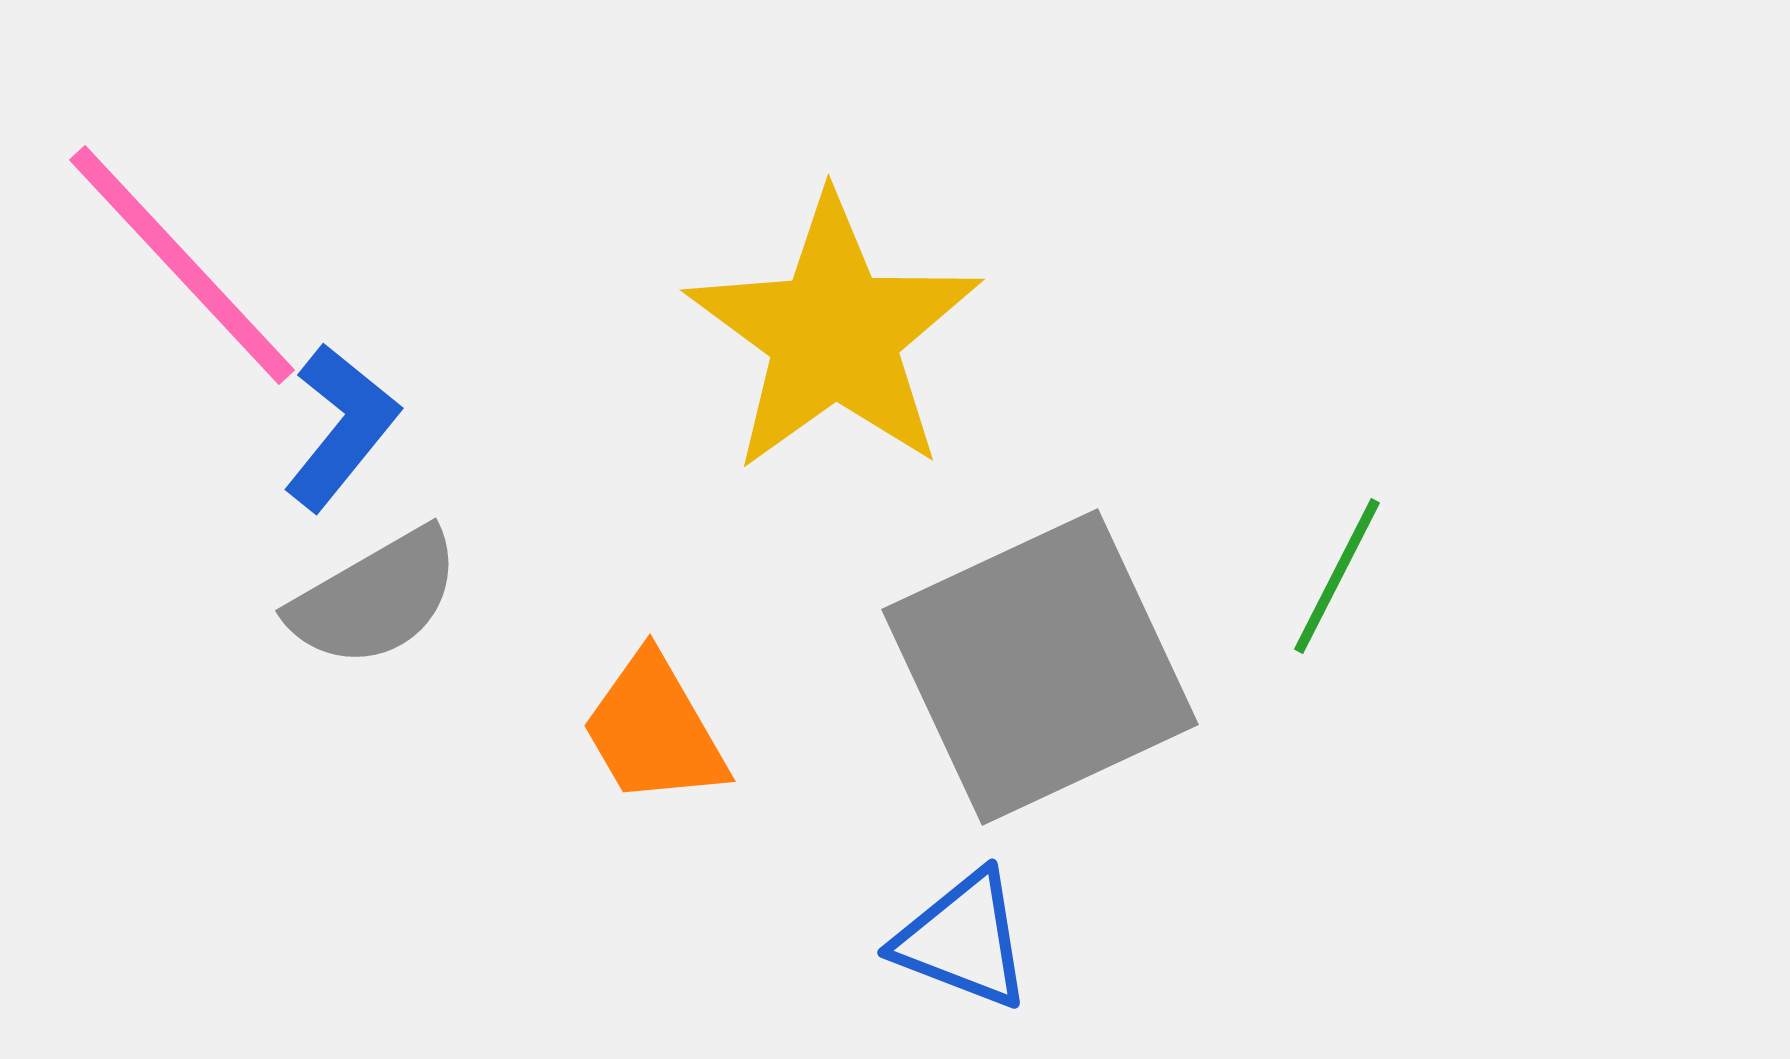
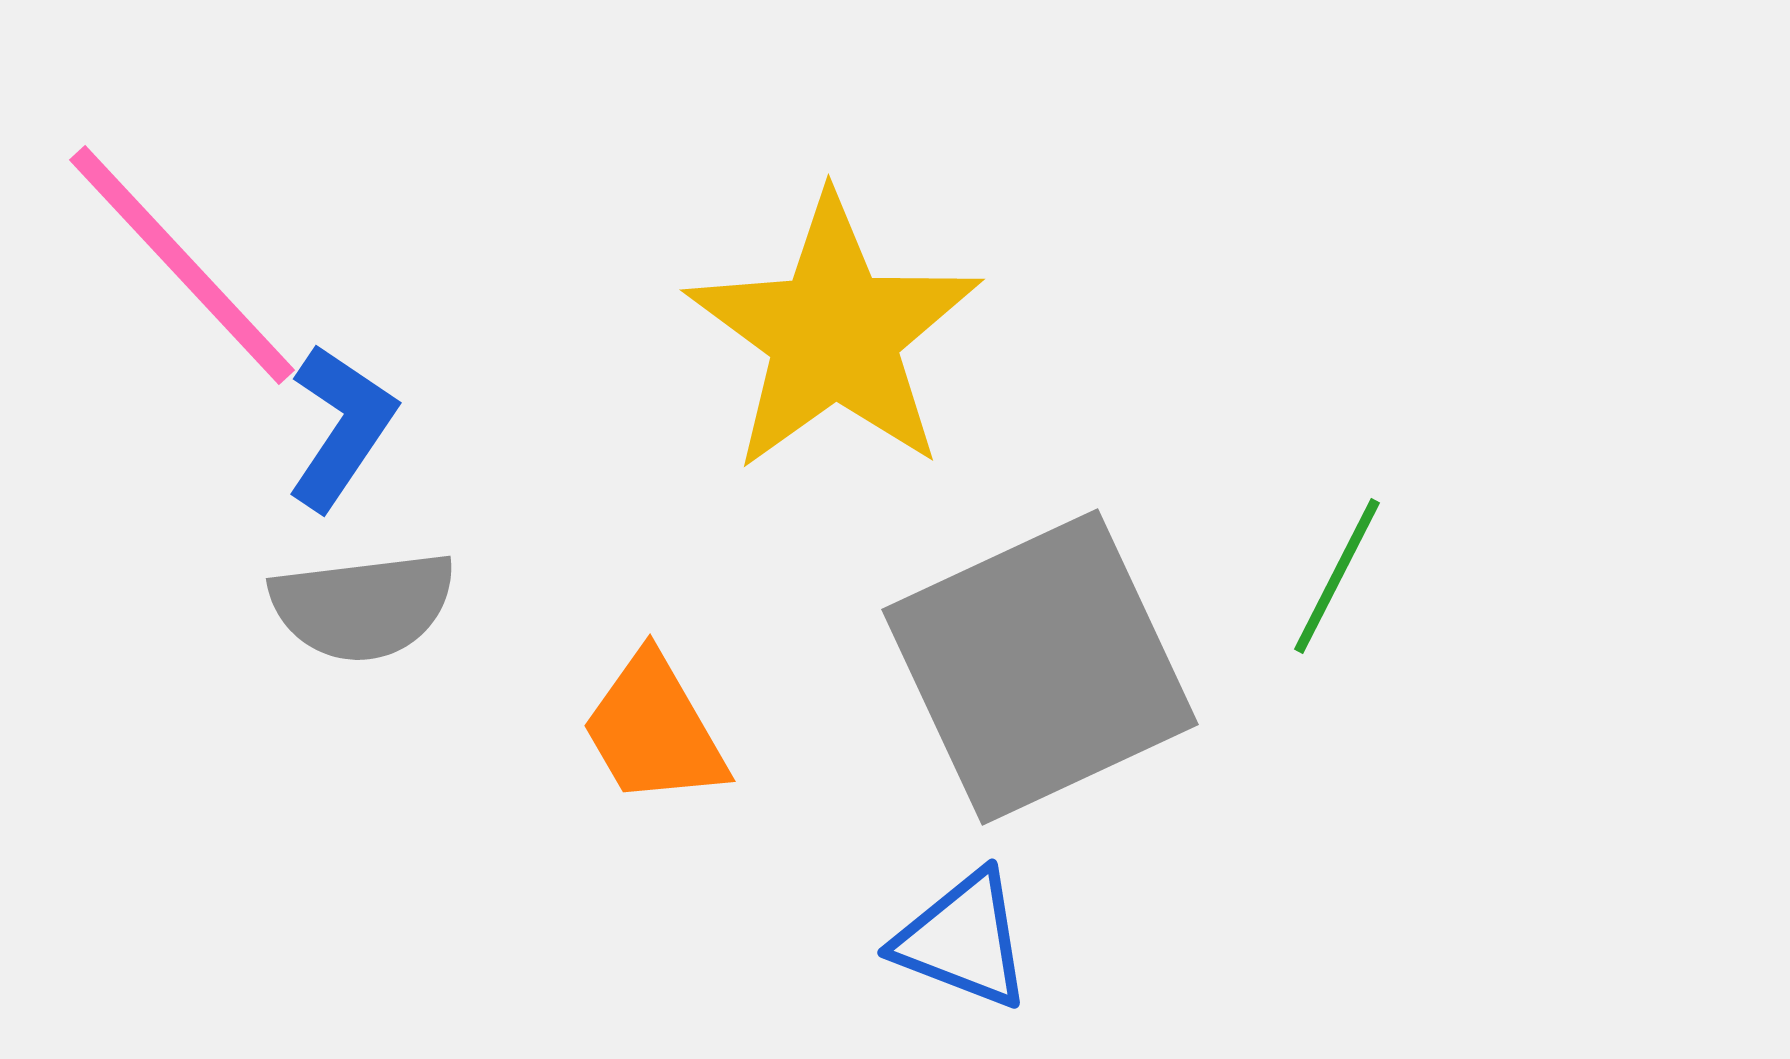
blue L-shape: rotated 5 degrees counterclockwise
gray semicircle: moved 12 px left, 8 px down; rotated 23 degrees clockwise
